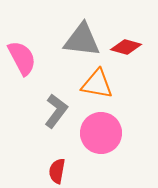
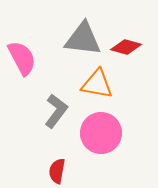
gray triangle: moved 1 px right, 1 px up
